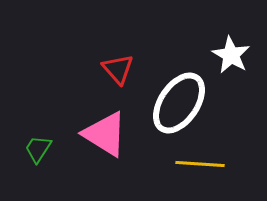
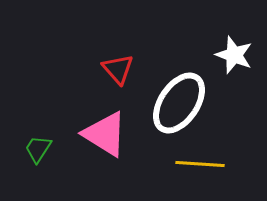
white star: moved 3 px right; rotated 9 degrees counterclockwise
